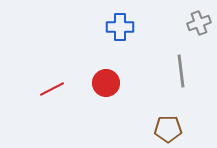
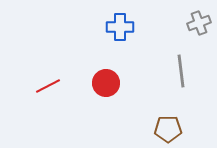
red line: moved 4 px left, 3 px up
